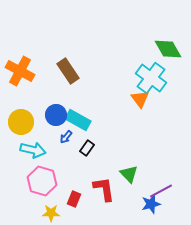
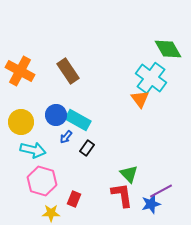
red L-shape: moved 18 px right, 6 px down
